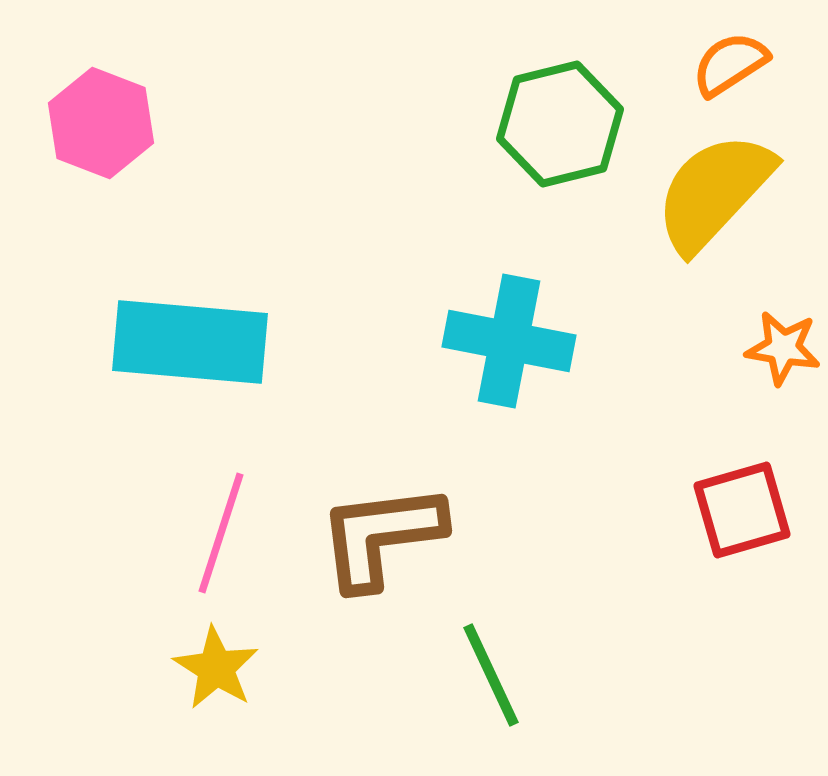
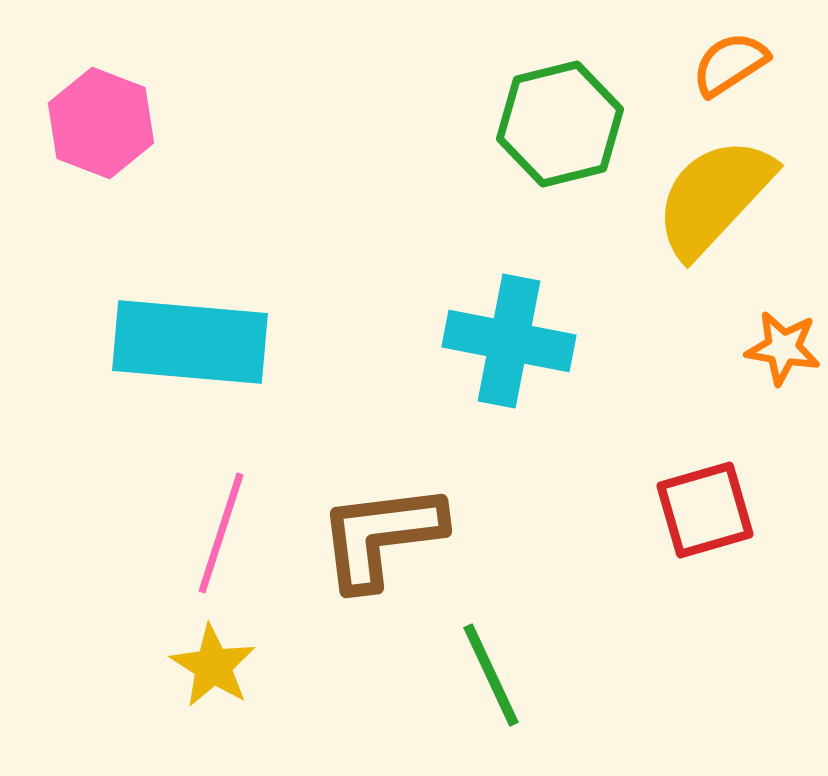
yellow semicircle: moved 5 px down
red square: moved 37 px left
yellow star: moved 3 px left, 2 px up
